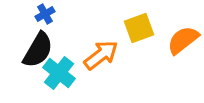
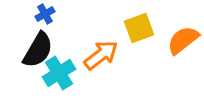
cyan cross: rotated 20 degrees clockwise
